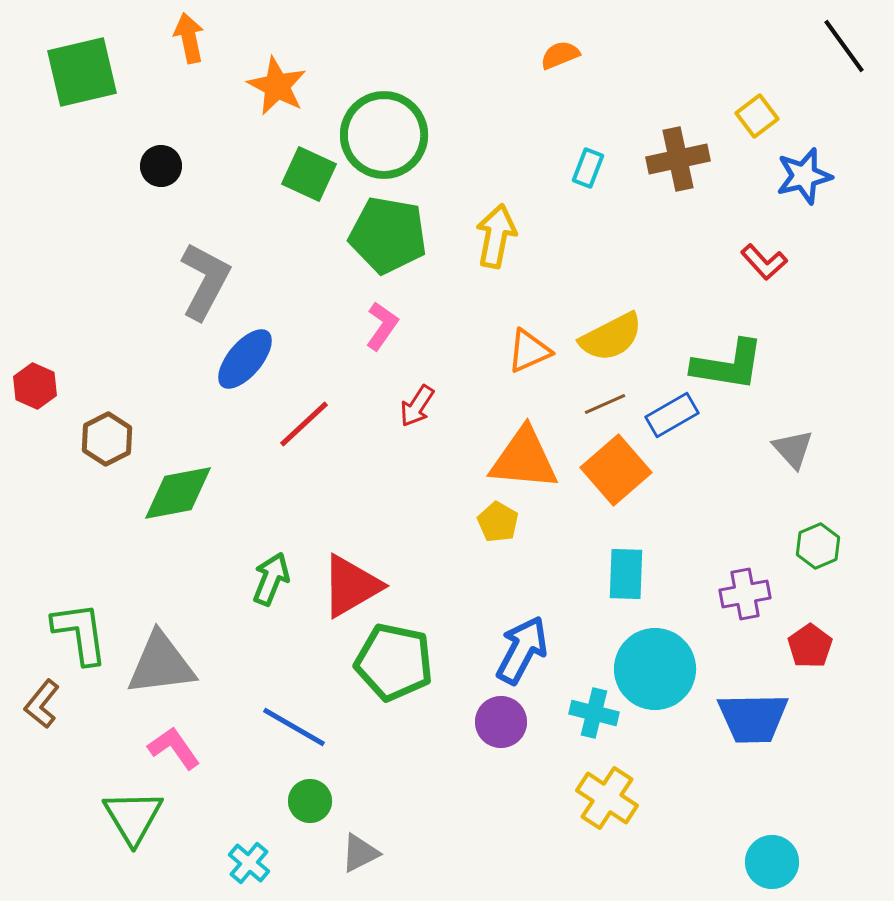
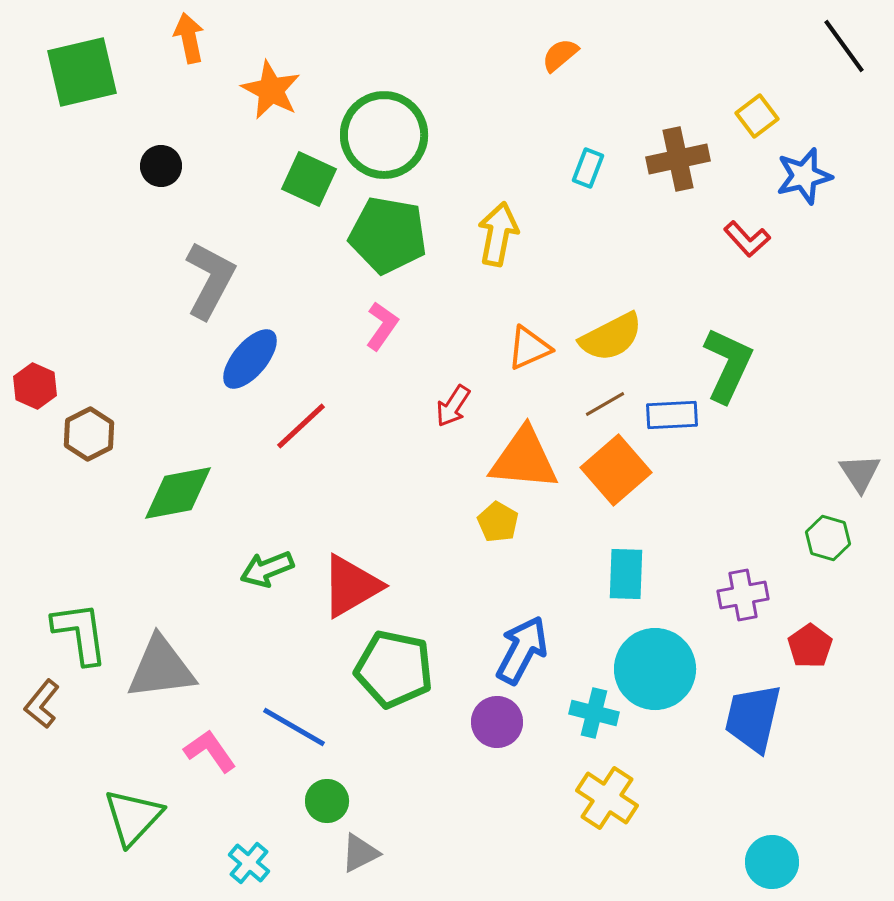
orange semicircle at (560, 55): rotated 18 degrees counterclockwise
orange star at (277, 86): moved 6 px left, 4 px down
green square at (309, 174): moved 5 px down
yellow arrow at (496, 236): moved 2 px right, 2 px up
red L-shape at (764, 262): moved 17 px left, 23 px up
gray L-shape at (205, 281): moved 5 px right, 1 px up
orange triangle at (529, 351): moved 3 px up
blue ellipse at (245, 359): moved 5 px right
green L-shape at (728, 365): rotated 74 degrees counterclockwise
brown line at (605, 404): rotated 6 degrees counterclockwise
red arrow at (417, 406): moved 36 px right
blue rectangle at (672, 415): rotated 27 degrees clockwise
red line at (304, 424): moved 3 px left, 2 px down
brown hexagon at (107, 439): moved 18 px left, 5 px up
gray triangle at (793, 449): moved 67 px right, 24 px down; rotated 9 degrees clockwise
green hexagon at (818, 546): moved 10 px right, 8 px up; rotated 21 degrees counterclockwise
green arrow at (271, 579): moved 4 px left, 10 px up; rotated 134 degrees counterclockwise
purple cross at (745, 594): moved 2 px left, 1 px down
green pentagon at (394, 662): moved 7 px down
gray triangle at (161, 664): moved 4 px down
blue trapezoid at (753, 718): rotated 104 degrees clockwise
purple circle at (501, 722): moved 4 px left
pink L-shape at (174, 748): moved 36 px right, 3 px down
green circle at (310, 801): moved 17 px right
green triangle at (133, 817): rotated 14 degrees clockwise
